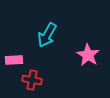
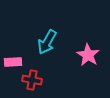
cyan arrow: moved 7 px down
pink rectangle: moved 1 px left, 2 px down
